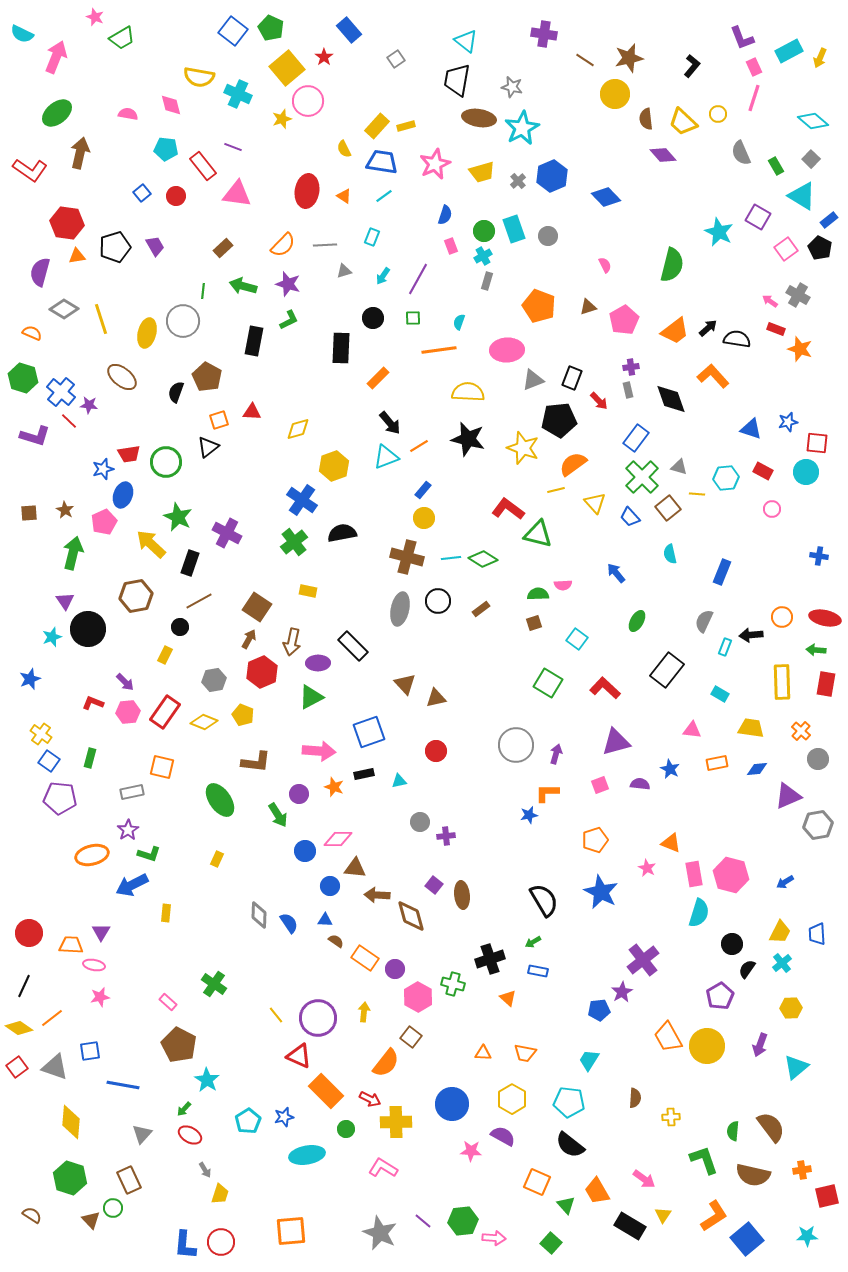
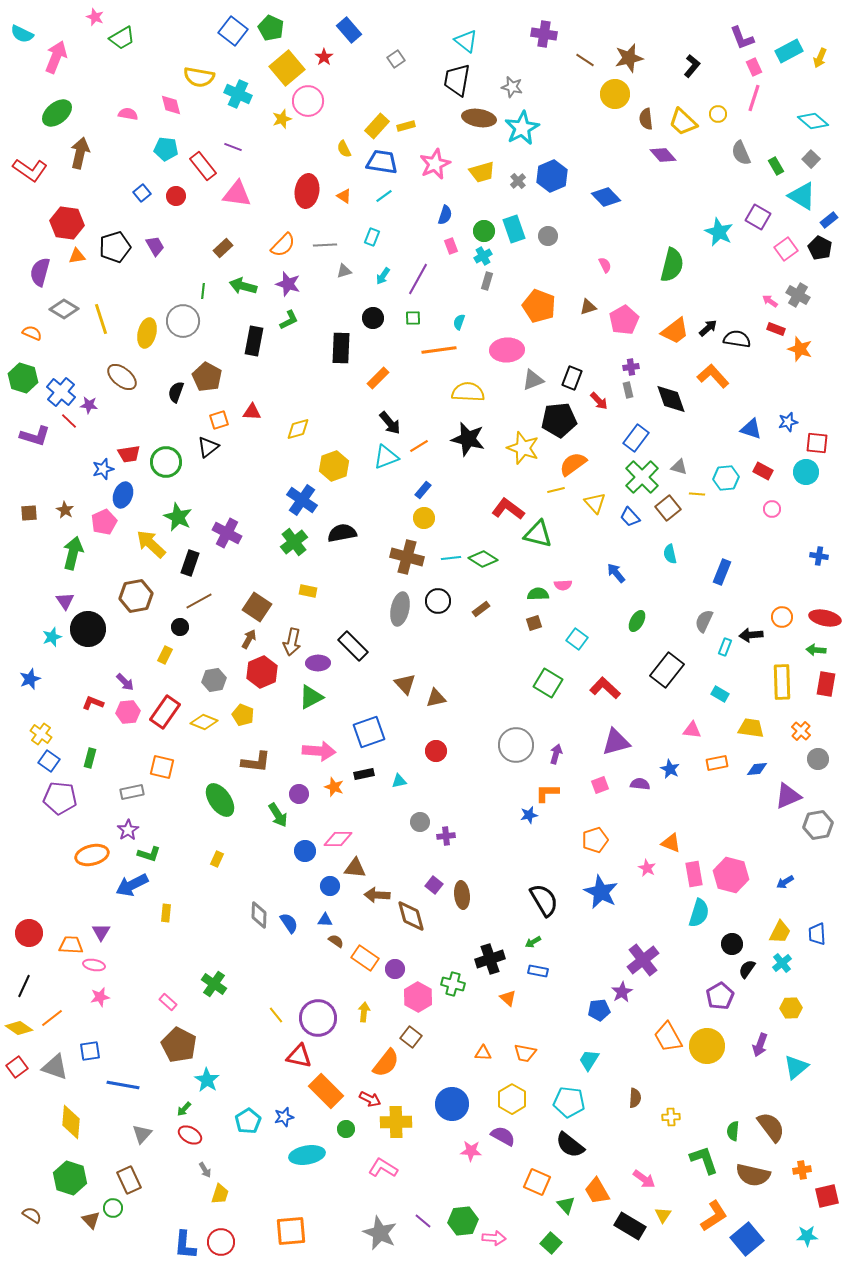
red triangle at (299, 1056): rotated 12 degrees counterclockwise
